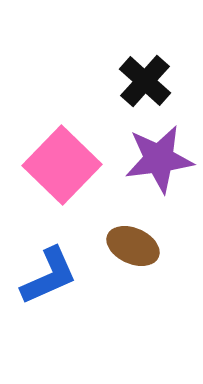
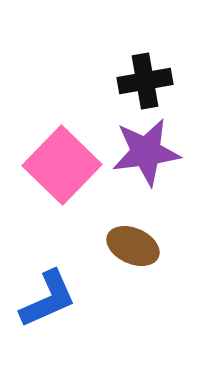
black cross: rotated 38 degrees clockwise
purple star: moved 13 px left, 7 px up
blue L-shape: moved 1 px left, 23 px down
